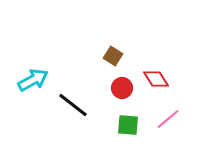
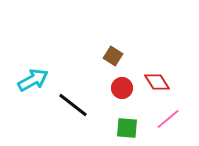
red diamond: moved 1 px right, 3 px down
green square: moved 1 px left, 3 px down
